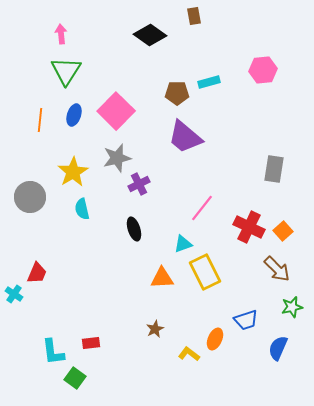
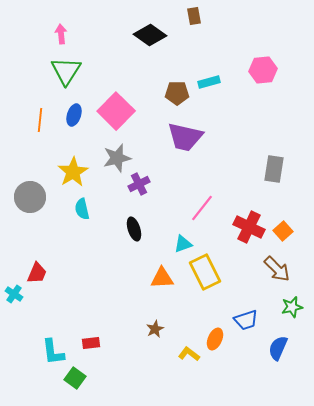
purple trapezoid: rotated 27 degrees counterclockwise
